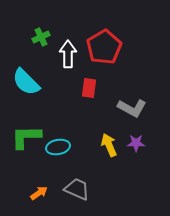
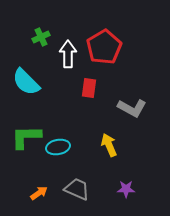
purple star: moved 10 px left, 46 px down
